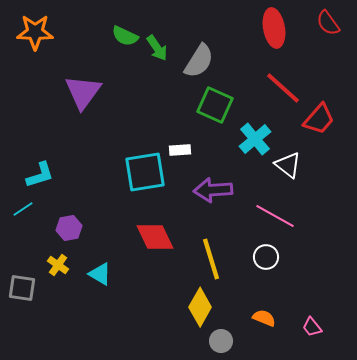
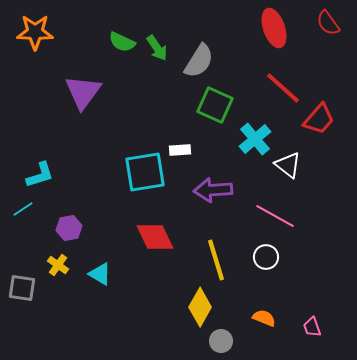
red ellipse: rotated 9 degrees counterclockwise
green semicircle: moved 3 px left, 6 px down
yellow line: moved 5 px right, 1 px down
pink trapezoid: rotated 20 degrees clockwise
